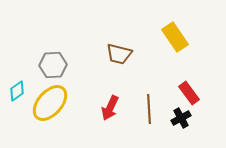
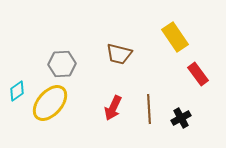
gray hexagon: moved 9 px right, 1 px up
red rectangle: moved 9 px right, 19 px up
red arrow: moved 3 px right
